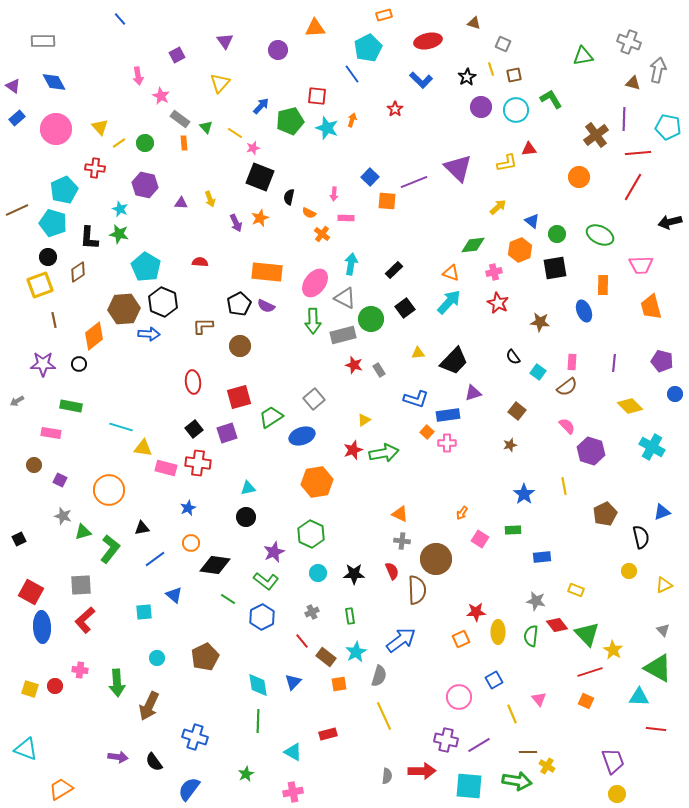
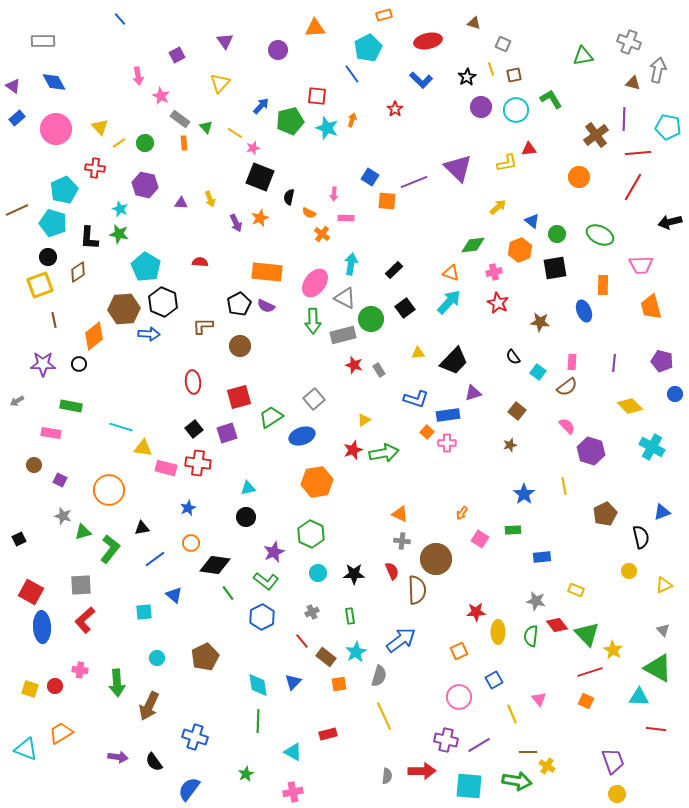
blue square at (370, 177): rotated 12 degrees counterclockwise
green line at (228, 599): moved 6 px up; rotated 21 degrees clockwise
orange square at (461, 639): moved 2 px left, 12 px down
orange trapezoid at (61, 789): moved 56 px up
